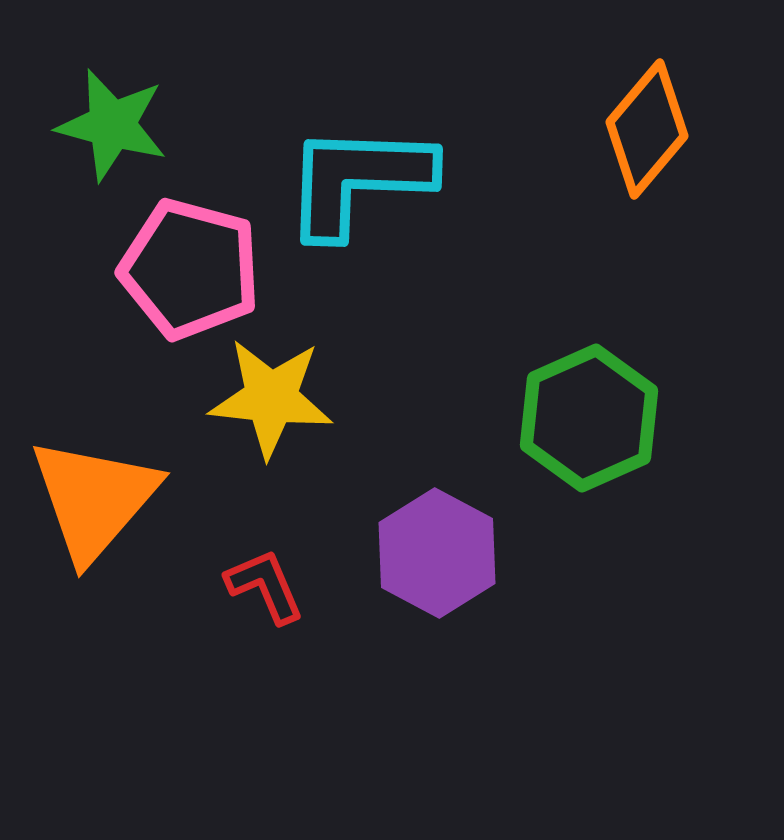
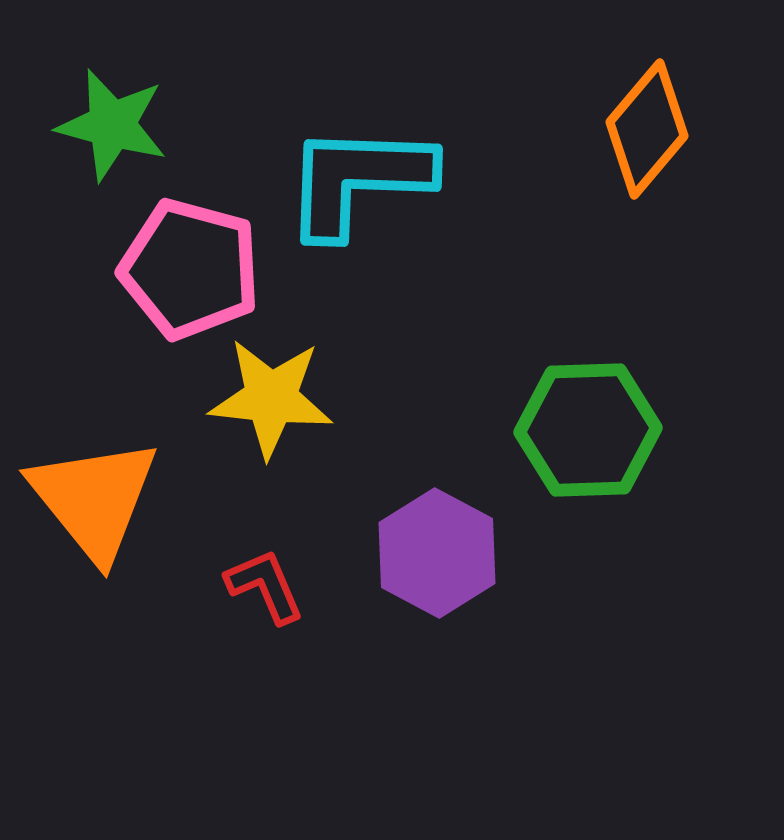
green hexagon: moved 1 px left, 12 px down; rotated 22 degrees clockwise
orange triangle: rotated 20 degrees counterclockwise
